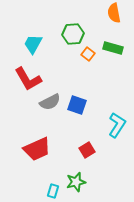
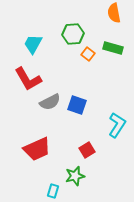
green star: moved 1 px left, 6 px up
